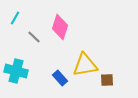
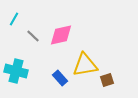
cyan line: moved 1 px left, 1 px down
pink diamond: moved 1 px right, 8 px down; rotated 60 degrees clockwise
gray line: moved 1 px left, 1 px up
brown square: rotated 16 degrees counterclockwise
